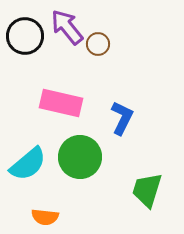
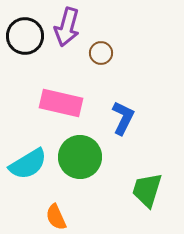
purple arrow: rotated 126 degrees counterclockwise
brown circle: moved 3 px right, 9 px down
blue L-shape: moved 1 px right
cyan semicircle: rotated 9 degrees clockwise
orange semicircle: moved 11 px right; rotated 60 degrees clockwise
